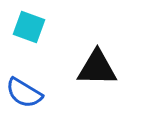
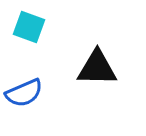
blue semicircle: rotated 54 degrees counterclockwise
